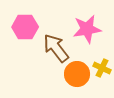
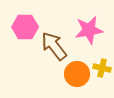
pink star: moved 2 px right, 1 px down
brown arrow: moved 2 px left, 2 px up
yellow cross: rotated 12 degrees counterclockwise
